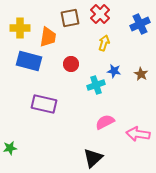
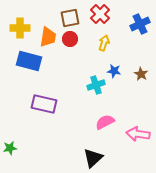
red circle: moved 1 px left, 25 px up
